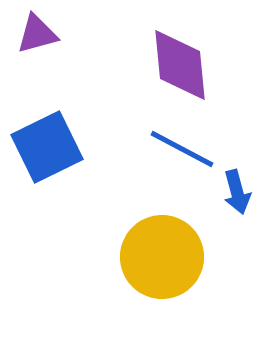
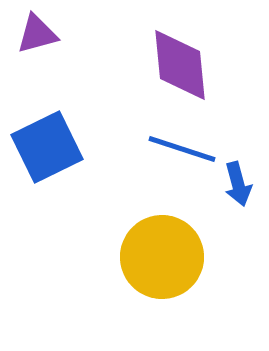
blue line: rotated 10 degrees counterclockwise
blue arrow: moved 1 px right, 8 px up
